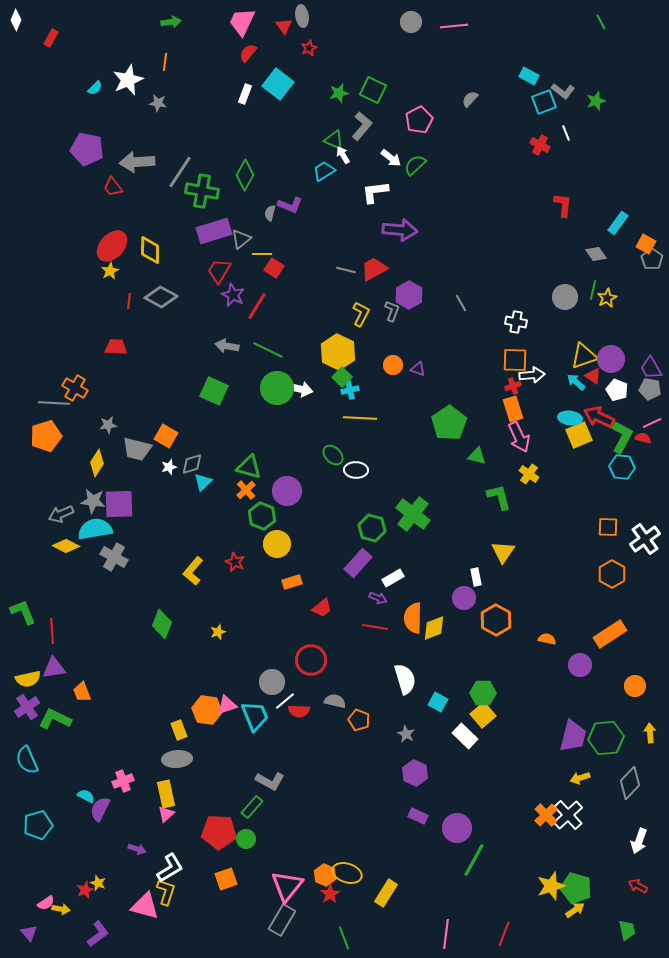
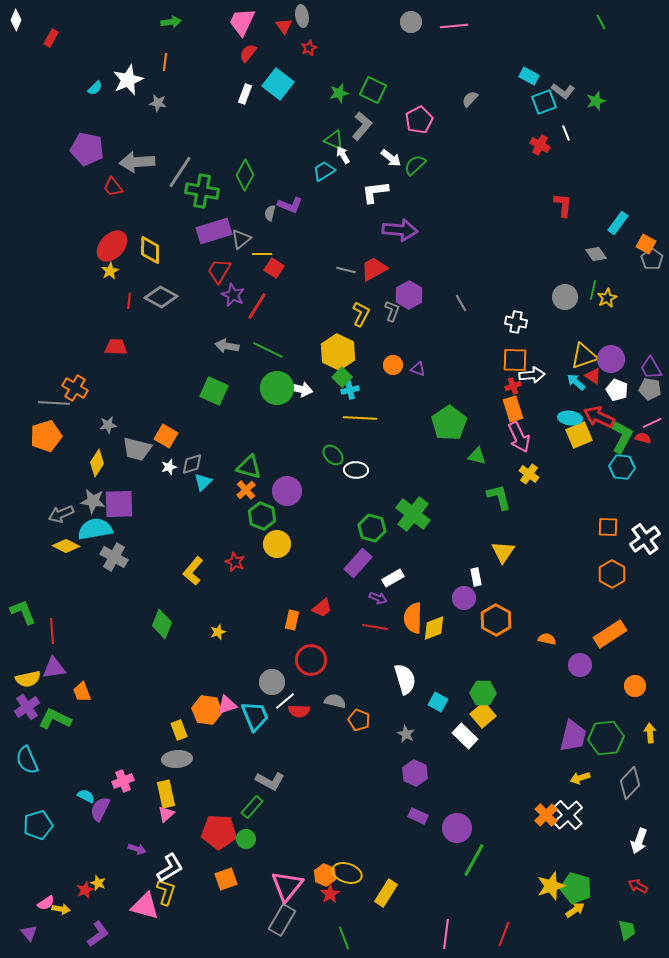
orange rectangle at (292, 582): moved 38 px down; rotated 60 degrees counterclockwise
